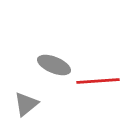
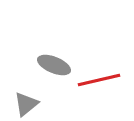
red line: moved 1 px right, 1 px up; rotated 9 degrees counterclockwise
